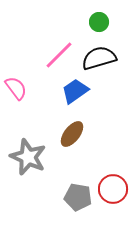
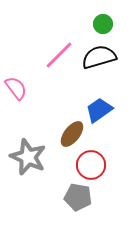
green circle: moved 4 px right, 2 px down
black semicircle: moved 1 px up
blue trapezoid: moved 24 px right, 19 px down
red circle: moved 22 px left, 24 px up
